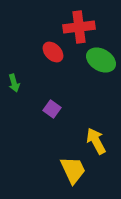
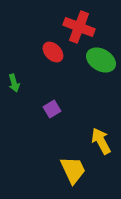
red cross: rotated 28 degrees clockwise
purple square: rotated 24 degrees clockwise
yellow arrow: moved 5 px right
